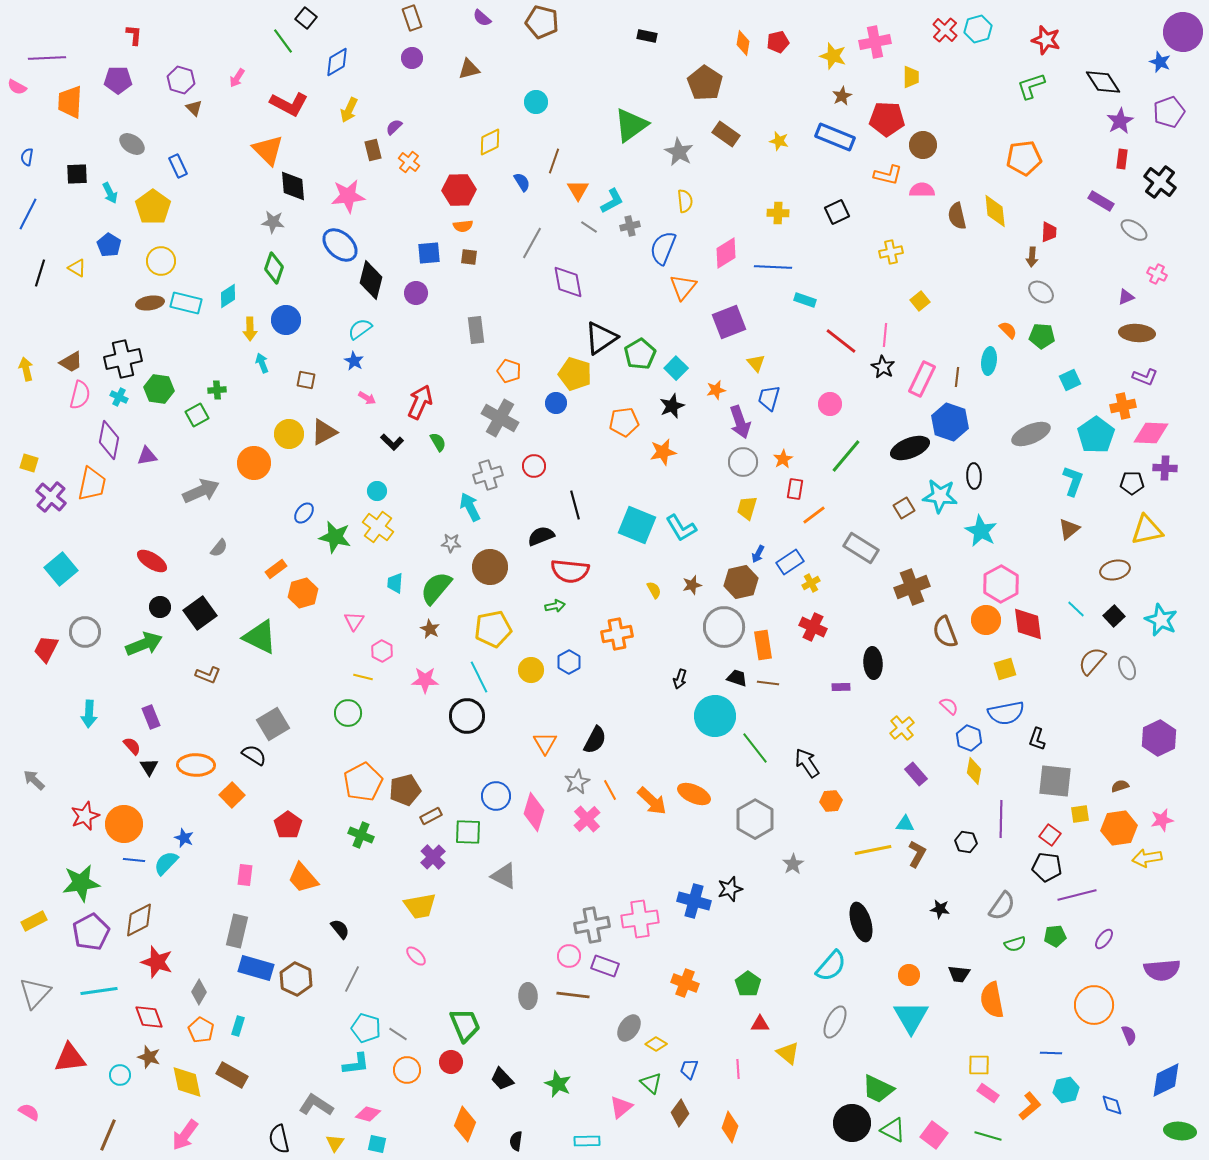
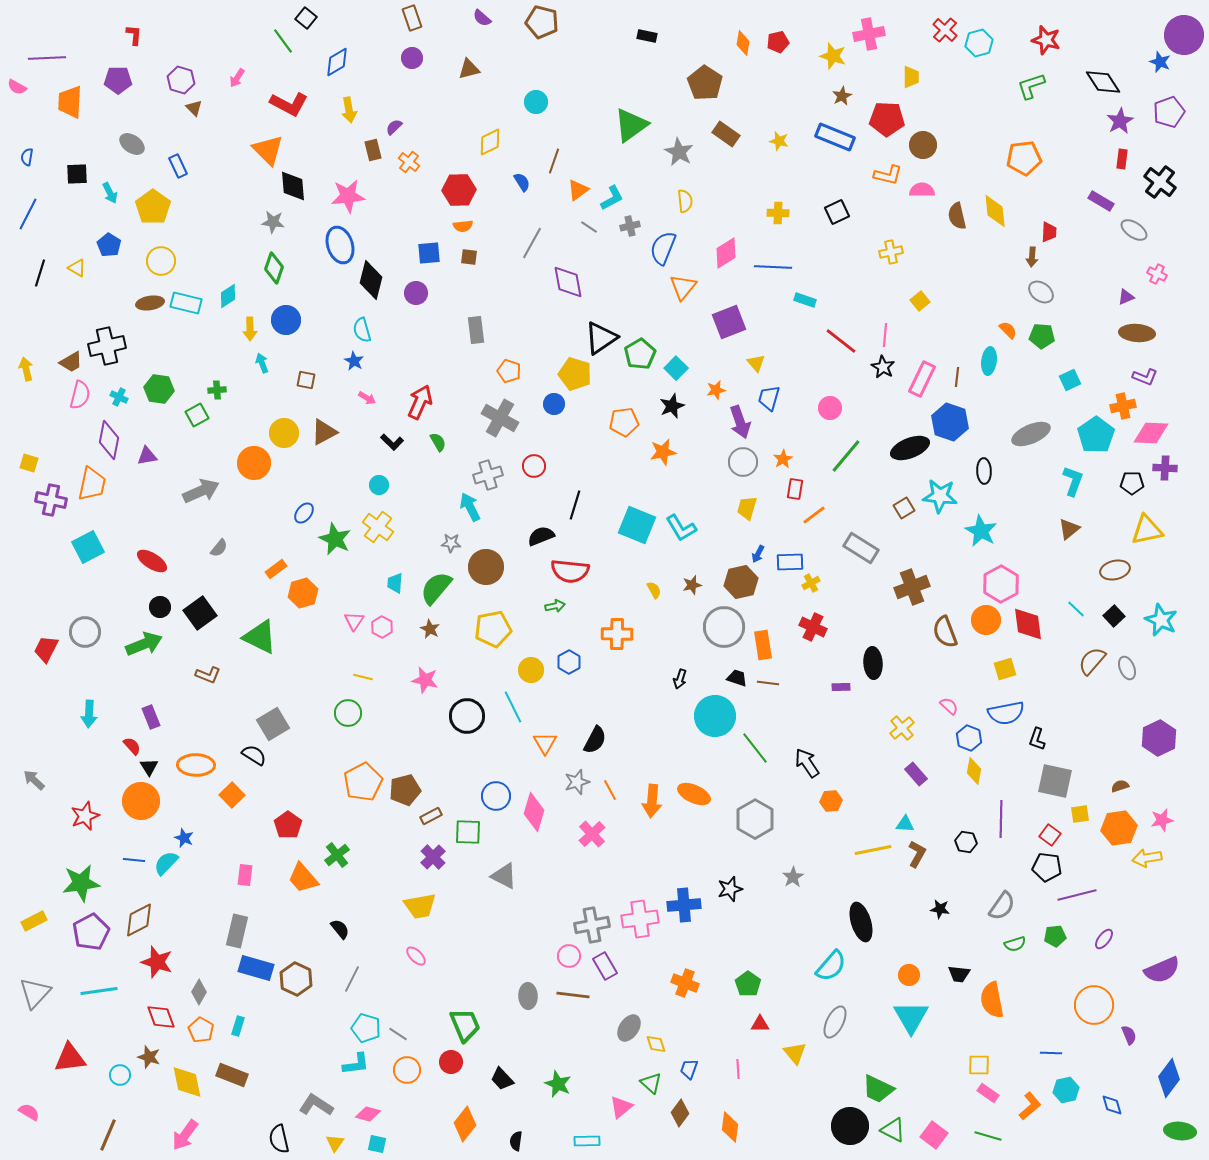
cyan hexagon at (978, 29): moved 1 px right, 14 px down
purple circle at (1183, 32): moved 1 px right, 3 px down
pink cross at (875, 42): moved 6 px left, 8 px up
yellow arrow at (349, 110): rotated 35 degrees counterclockwise
orange triangle at (578, 190): rotated 25 degrees clockwise
cyan L-shape at (612, 201): moved 3 px up
blue ellipse at (340, 245): rotated 30 degrees clockwise
cyan semicircle at (360, 329): moved 2 px right, 1 px down; rotated 70 degrees counterclockwise
black cross at (123, 359): moved 16 px left, 13 px up
blue circle at (556, 403): moved 2 px left, 1 px down
pink circle at (830, 404): moved 4 px down
yellow circle at (289, 434): moved 5 px left, 1 px up
black ellipse at (974, 476): moved 10 px right, 5 px up
cyan circle at (377, 491): moved 2 px right, 6 px up
purple cross at (51, 497): moved 3 px down; rotated 28 degrees counterclockwise
black line at (575, 505): rotated 32 degrees clockwise
green star at (335, 537): moved 2 px down; rotated 12 degrees clockwise
blue rectangle at (790, 562): rotated 32 degrees clockwise
brown circle at (490, 567): moved 4 px left
cyan square at (61, 569): moved 27 px right, 22 px up; rotated 12 degrees clockwise
orange cross at (617, 634): rotated 12 degrees clockwise
pink hexagon at (382, 651): moved 24 px up
cyan line at (479, 677): moved 34 px right, 30 px down
pink star at (425, 680): rotated 12 degrees clockwise
gray square at (1055, 781): rotated 6 degrees clockwise
gray star at (577, 782): rotated 10 degrees clockwise
orange arrow at (652, 801): rotated 52 degrees clockwise
pink cross at (587, 819): moved 5 px right, 15 px down
orange circle at (124, 824): moved 17 px right, 23 px up
green cross at (361, 835): moved 24 px left, 20 px down; rotated 30 degrees clockwise
gray star at (793, 864): moved 13 px down
blue cross at (694, 901): moved 10 px left, 4 px down; rotated 20 degrees counterclockwise
purple rectangle at (605, 966): rotated 40 degrees clockwise
purple semicircle at (1162, 970): rotated 18 degrees counterclockwise
red diamond at (149, 1017): moved 12 px right
yellow diamond at (656, 1044): rotated 40 degrees clockwise
yellow triangle at (788, 1053): moved 7 px right; rotated 10 degrees clockwise
brown rectangle at (232, 1075): rotated 8 degrees counterclockwise
blue diamond at (1166, 1080): moved 3 px right, 2 px up; rotated 27 degrees counterclockwise
black circle at (852, 1123): moved 2 px left, 3 px down
orange diamond at (465, 1124): rotated 16 degrees clockwise
orange diamond at (730, 1127): rotated 12 degrees counterclockwise
